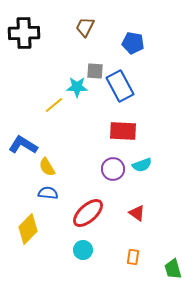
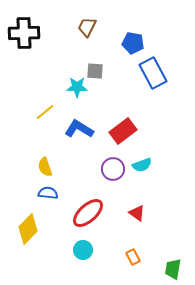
brown trapezoid: moved 2 px right
blue rectangle: moved 33 px right, 13 px up
yellow line: moved 9 px left, 7 px down
red rectangle: rotated 40 degrees counterclockwise
blue L-shape: moved 56 px right, 16 px up
yellow semicircle: moved 2 px left; rotated 12 degrees clockwise
orange rectangle: rotated 35 degrees counterclockwise
green trapezoid: rotated 25 degrees clockwise
